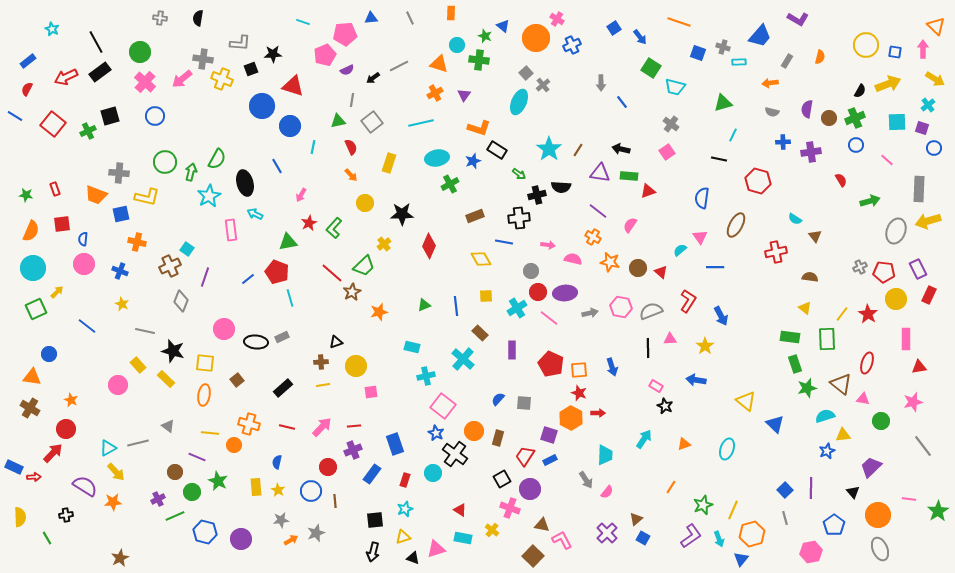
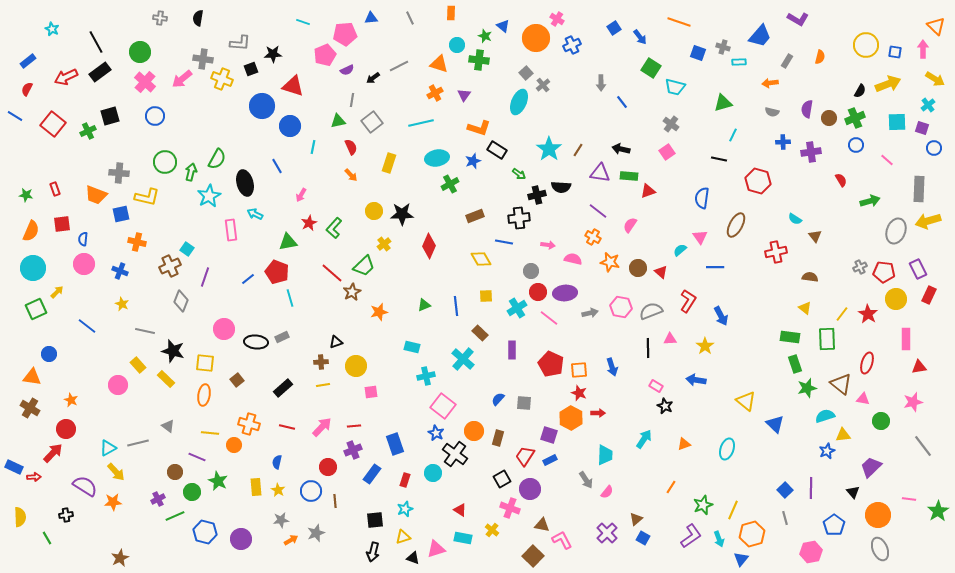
yellow circle at (365, 203): moved 9 px right, 8 px down
